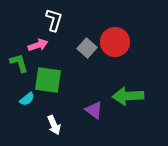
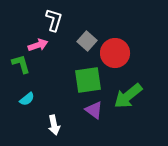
red circle: moved 11 px down
gray square: moved 7 px up
green L-shape: moved 2 px right, 1 px down
green square: moved 40 px right; rotated 16 degrees counterclockwise
green arrow: rotated 36 degrees counterclockwise
white arrow: rotated 12 degrees clockwise
